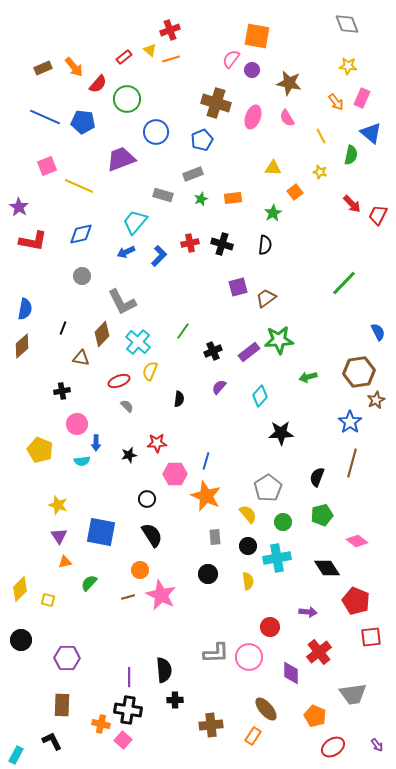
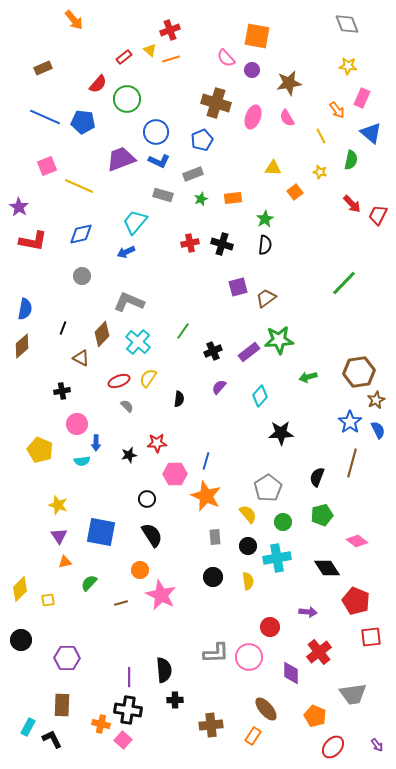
pink semicircle at (231, 59): moved 5 px left, 1 px up; rotated 78 degrees counterclockwise
orange arrow at (74, 67): moved 47 px up
brown star at (289, 83): rotated 20 degrees counterclockwise
orange arrow at (336, 102): moved 1 px right, 8 px down
green semicircle at (351, 155): moved 5 px down
green star at (273, 213): moved 8 px left, 6 px down
blue L-shape at (159, 256): moved 95 px up; rotated 70 degrees clockwise
gray L-shape at (122, 302): moved 7 px right; rotated 140 degrees clockwise
blue semicircle at (378, 332): moved 98 px down
brown triangle at (81, 358): rotated 18 degrees clockwise
yellow semicircle at (150, 371): moved 2 px left, 7 px down; rotated 12 degrees clockwise
black circle at (208, 574): moved 5 px right, 3 px down
brown line at (128, 597): moved 7 px left, 6 px down
yellow square at (48, 600): rotated 24 degrees counterclockwise
black L-shape at (52, 741): moved 2 px up
red ellipse at (333, 747): rotated 15 degrees counterclockwise
cyan rectangle at (16, 755): moved 12 px right, 28 px up
